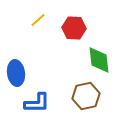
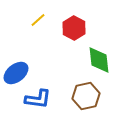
red hexagon: rotated 25 degrees clockwise
blue ellipse: rotated 60 degrees clockwise
blue L-shape: moved 1 px right, 4 px up; rotated 8 degrees clockwise
